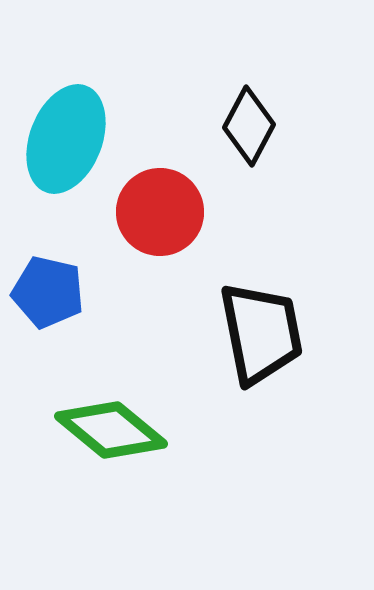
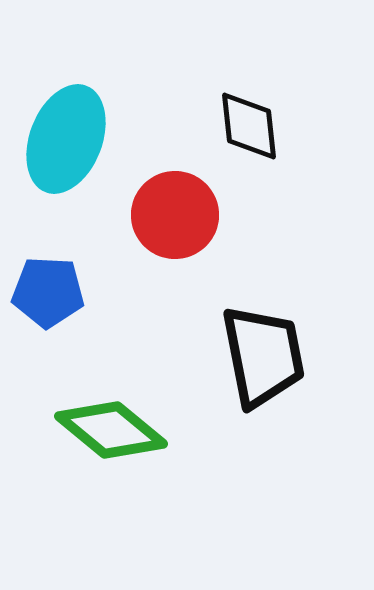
black diamond: rotated 34 degrees counterclockwise
red circle: moved 15 px right, 3 px down
blue pentagon: rotated 10 degrees counterclockwise
black trapezoid: moved 2 px right, 23 px down
